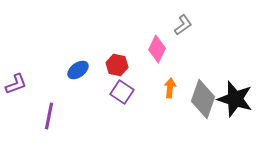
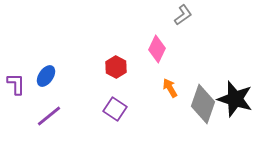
gray L-shape: moved 10 px up
red hexagon: moved 1 px left, 2 px down; rotated 15 degrees clockwise
blue ellipse: moved 32 px left, 6 px down; rotated 20 degrees counterclockwise
purple L-shape: rotated 70 degrees counterclockwise
orange arrow: rotated 36 degrees counterclockwise
purple square: moved 7 px left, 17 px down
gray diamond: moved 5 px down
purple line: rotated 40 degrees clockwise
